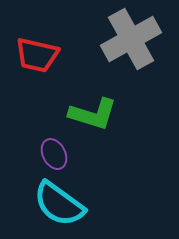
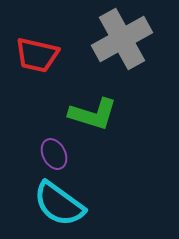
gray cross: moved 9 px left
